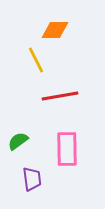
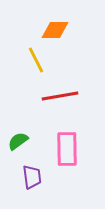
purple trapezoid: moved 2 px up
